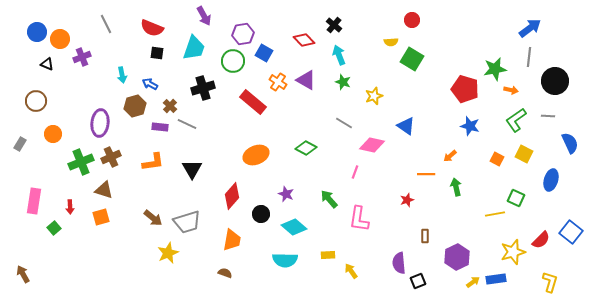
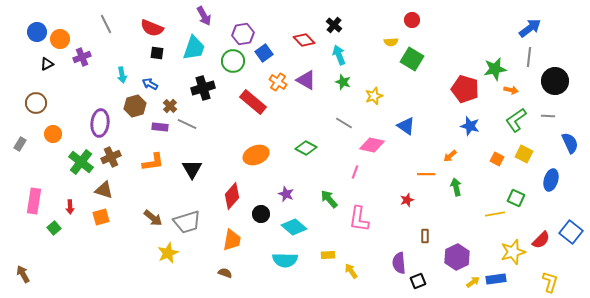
blue square at (264, 53): rotated 24 degrees clockwise
black triangle at (47, 64): rotated 48 degrees counterclockwise
brown circle at (36, 101): moved 2 px down
green cross at (81, 162): rotated 30 degrees counterclockwise
